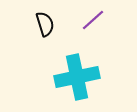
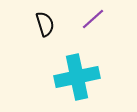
purple line: moved 1 px up
